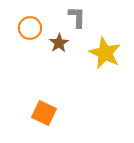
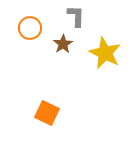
gray L-shape: moved 1 px left, 1 px up
brown star: moved 4 px right, 1 px down
orange square: moved 3 px right
